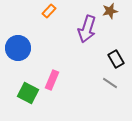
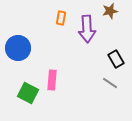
orange rectangle: moved 12 px right, 7 px down; rotated 32 degrees counterclockwise
purple arrow: rotated 20 degrees counterclockwise
pink rectangle: rotated 18 degrees counterclockwise
